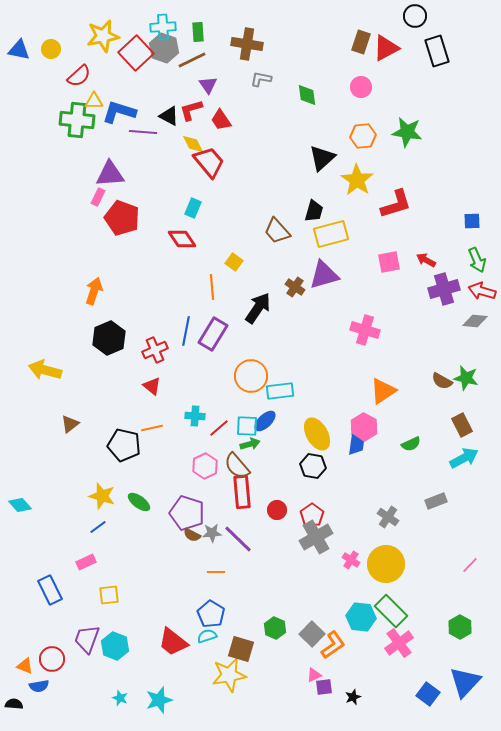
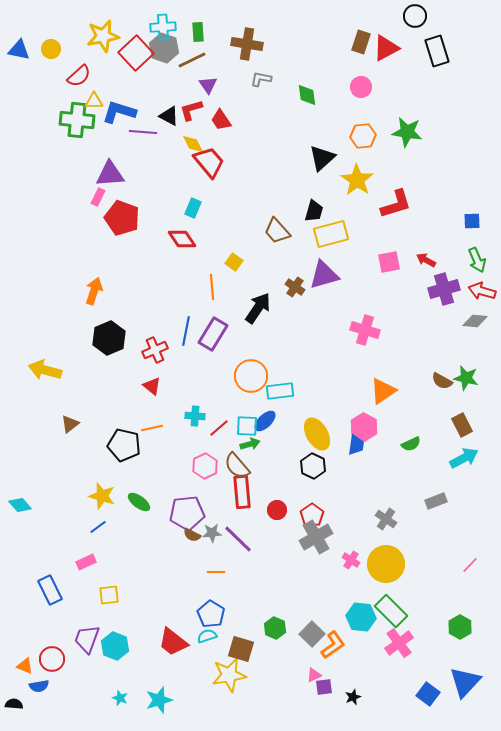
black hexagon at (313, 466): rotated 15 degrees clockwise
purple pentagon at (187, 513): rotated 24 degrees counterclockwise
gray cross at (388, 517): moved 2 px left, 2 px down
